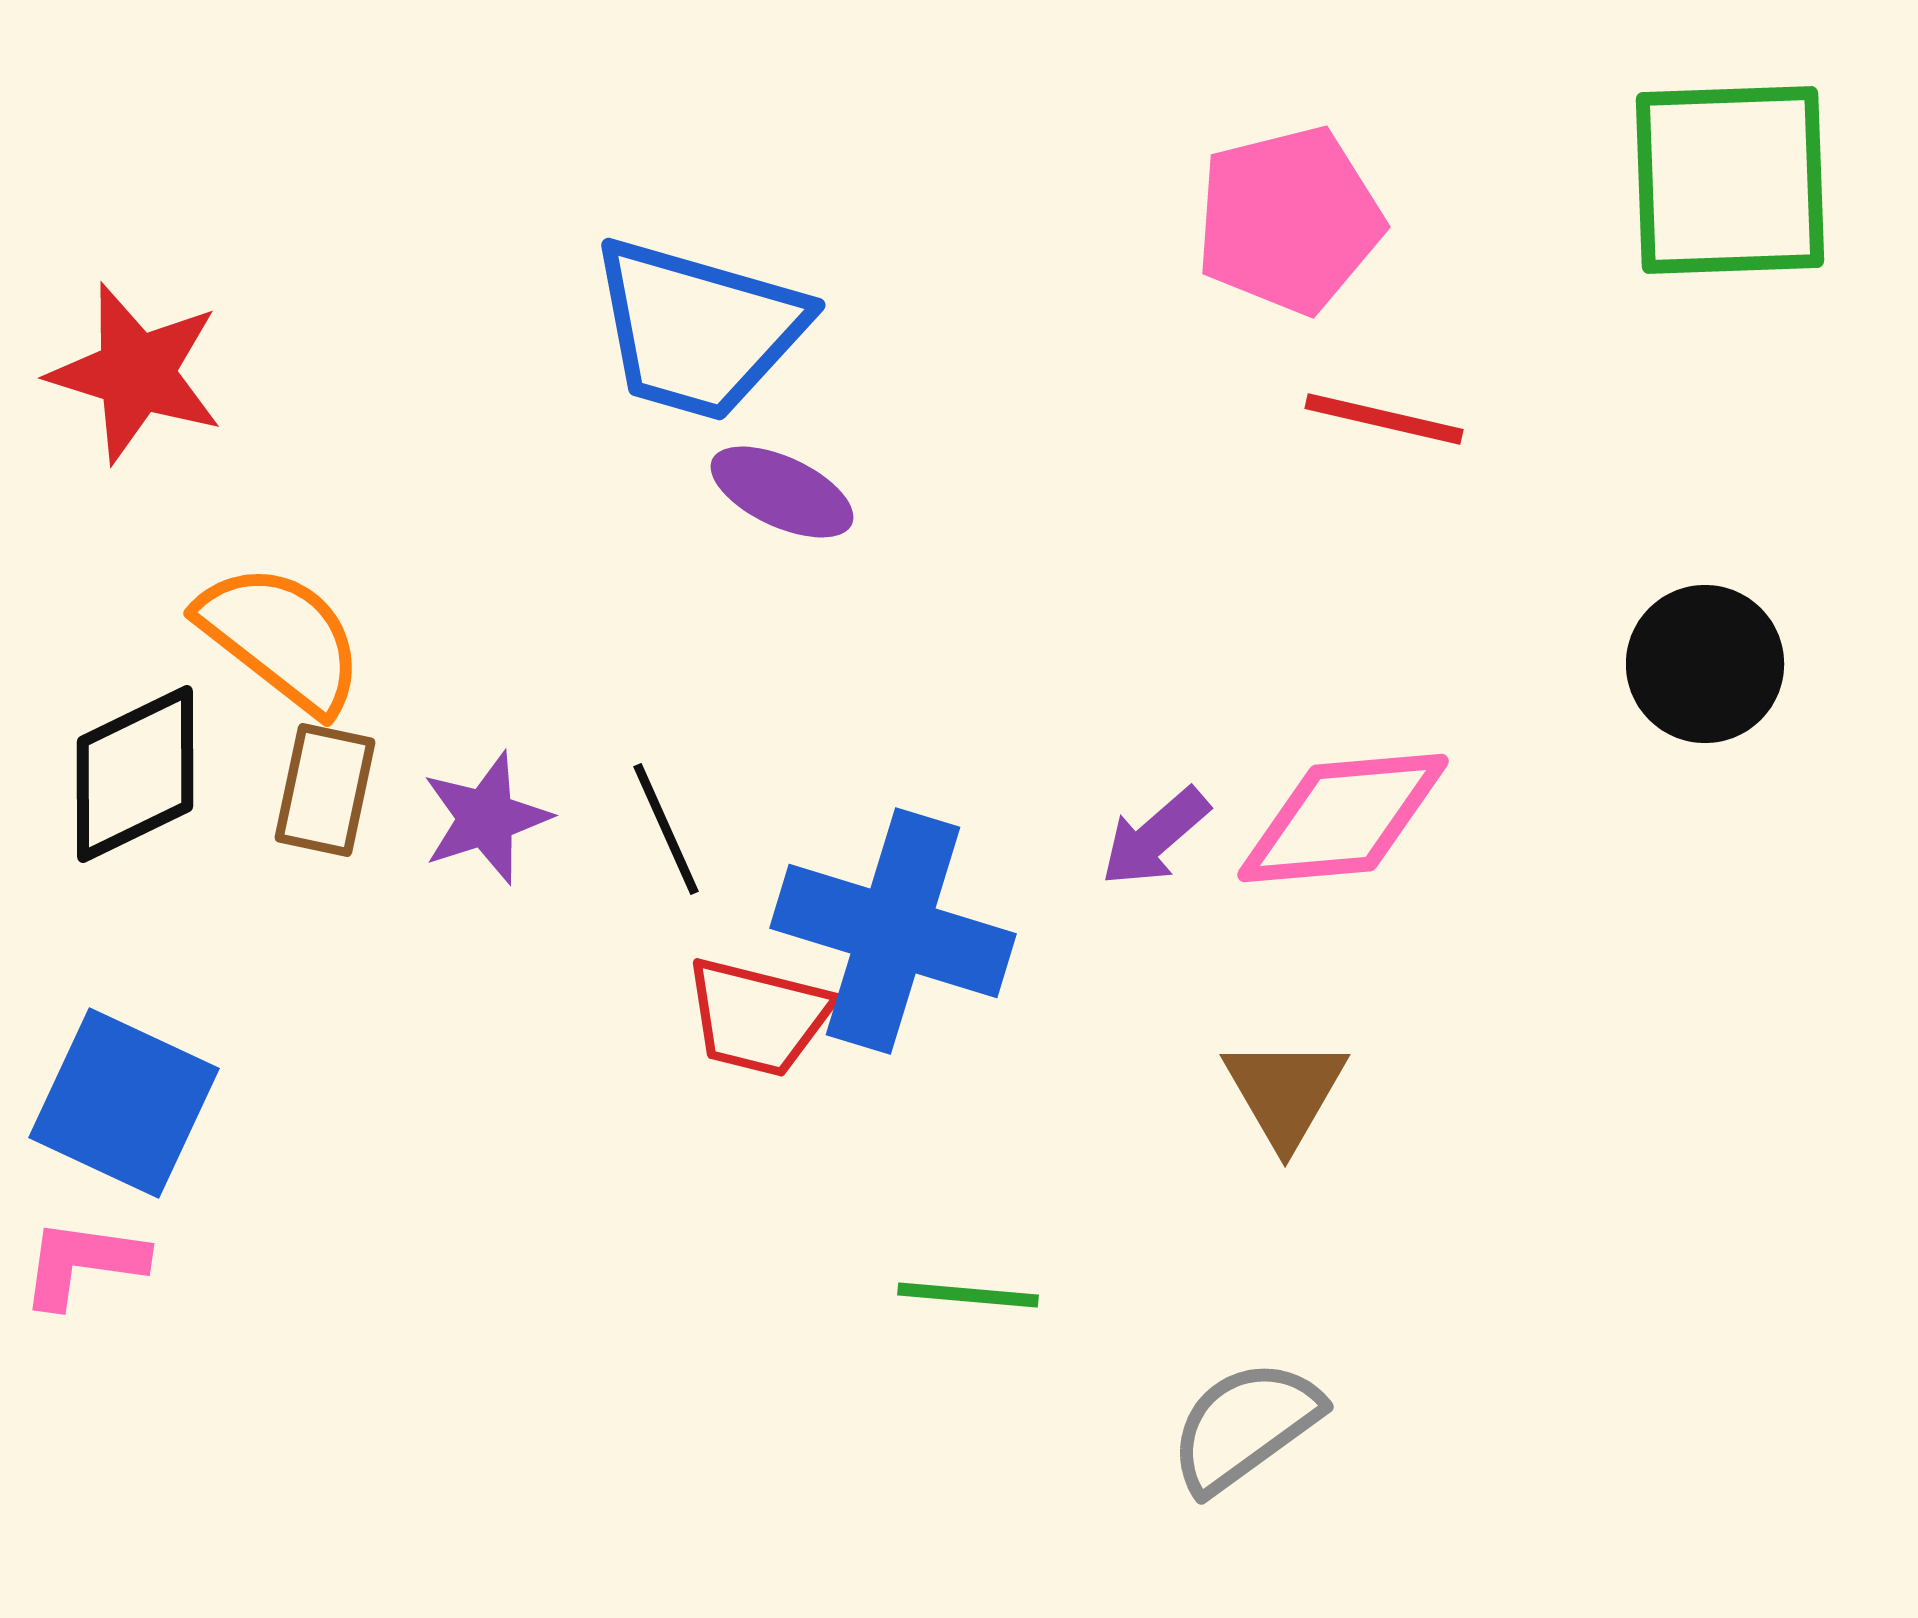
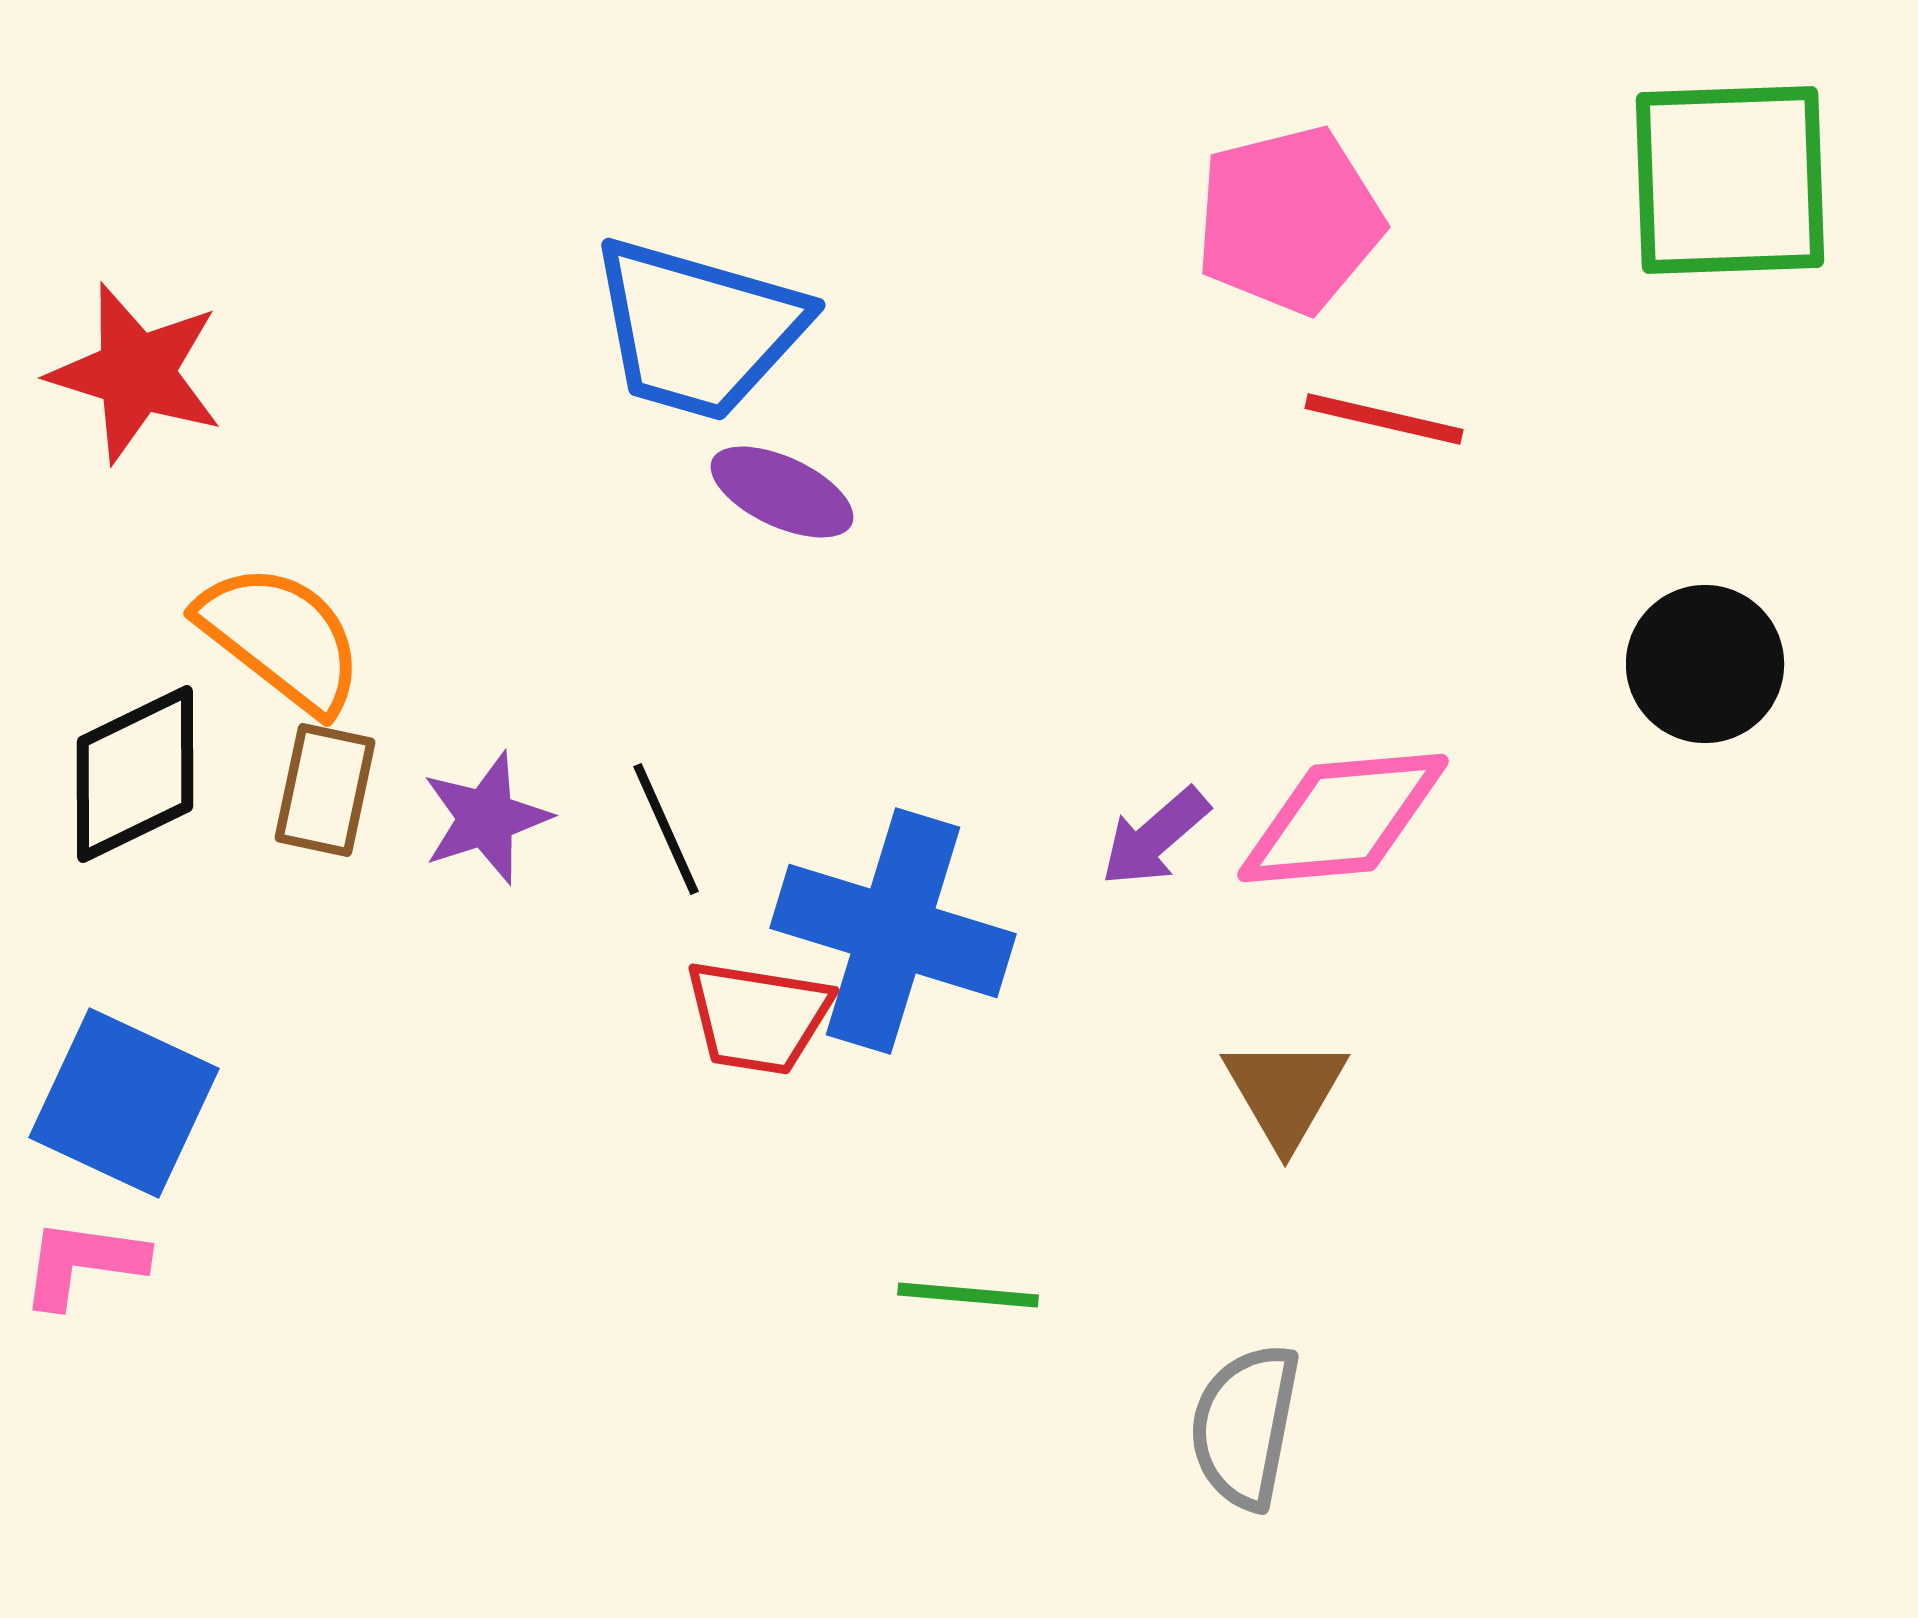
red trapezoid: rotated 5 degrees counterclockwise
gray semicircle: rotated 43 degrees counterclockwise
